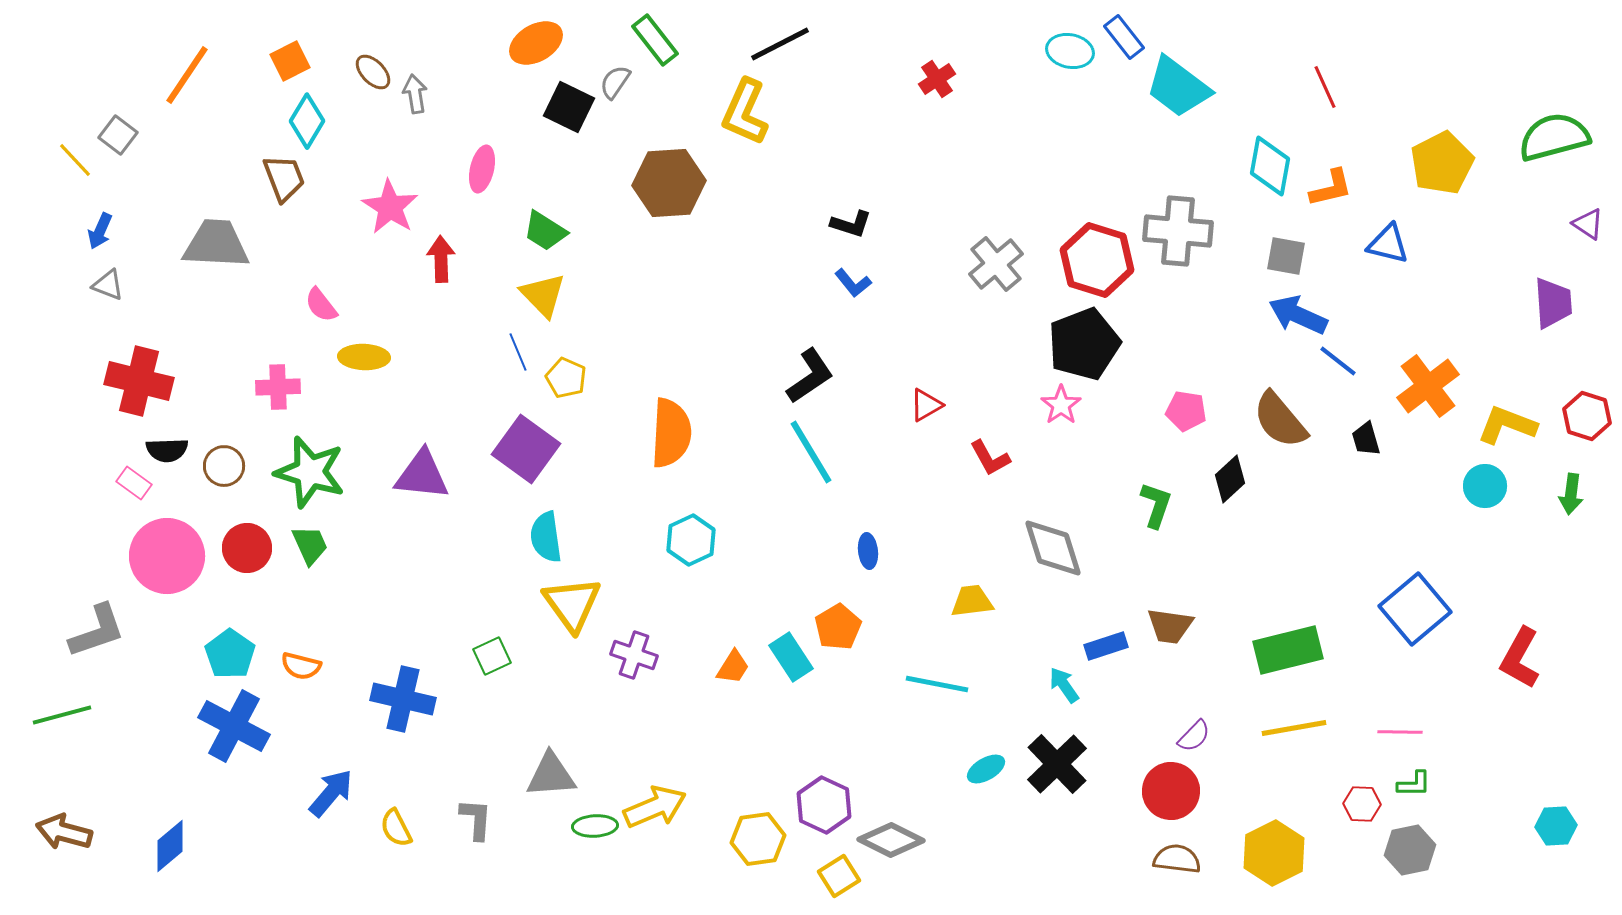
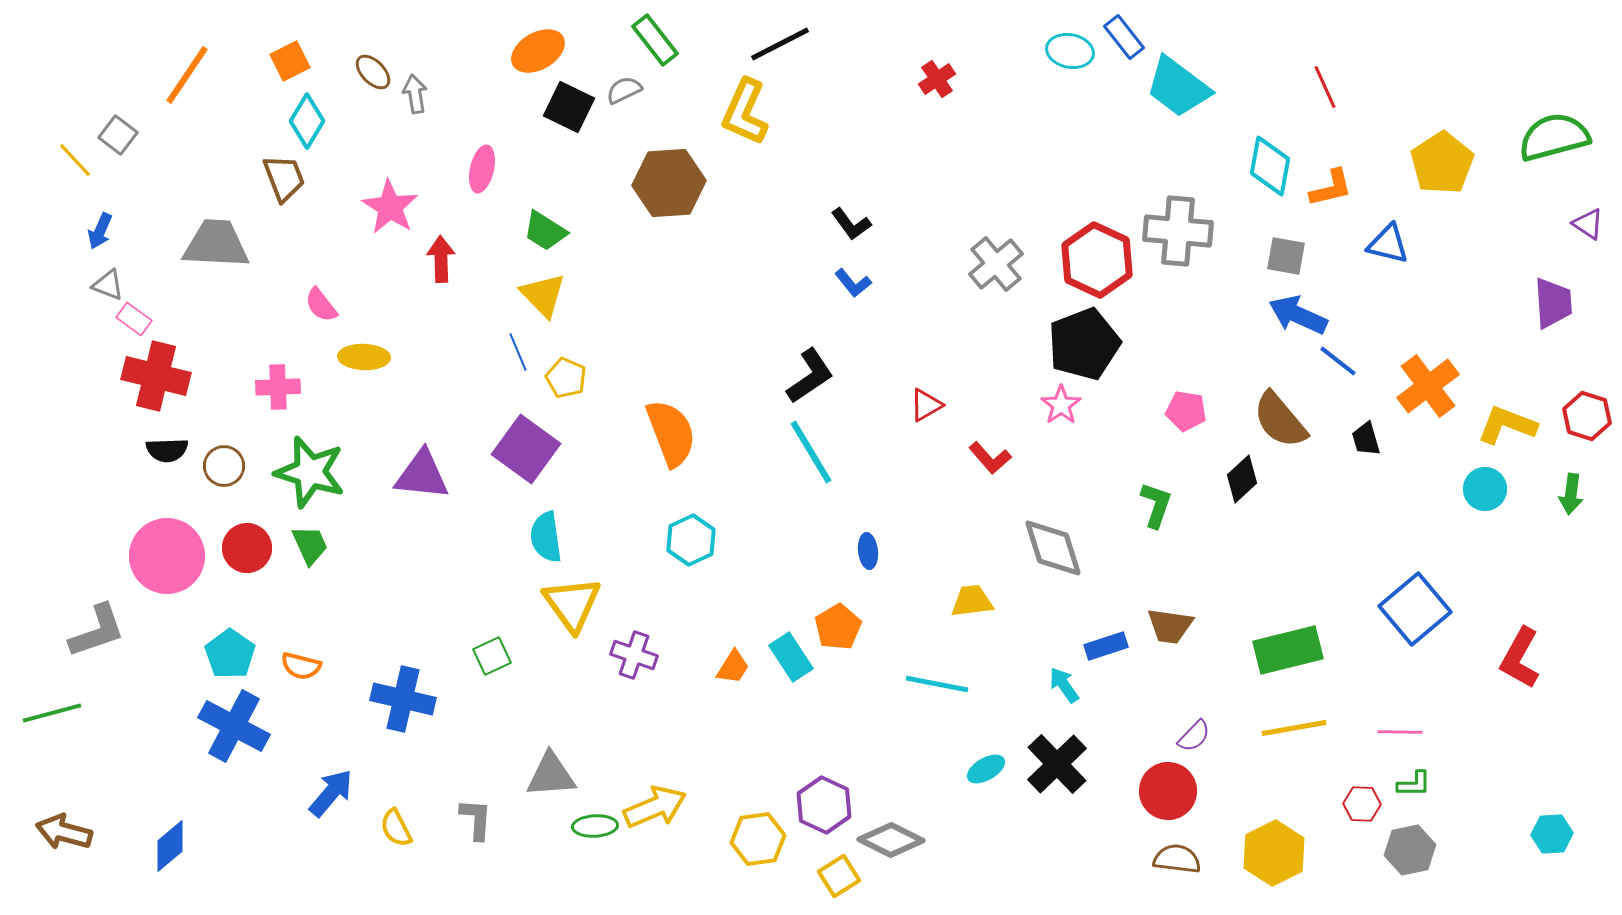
orange ellipse at (536, 43): moved 2 px right, 8 px down
gray semicircle at (615, 82): moved 9 px right, 8 px down; rotated 30 degrees clockwise
yellow pentagon at (1442, 163): rotated 6 degrees counterclockwise
black L-shape at (851, 224): rotated 36 degrees clockwise
red hexagon at (1097, 260): rotated 8 degrees clockwise
red cross at (139, 381): moved 17 px right, 5 px up
orange semicircle at (671, 433): rotated 24 degrees counterclockwise
red L-shape at (990, 458): rotated 12 degrees counterclockwise
black diamond at (1230, 479): moved 12 px right
pink rectangle at (134, 483): moved 164 px up
cyan circle at (1485, 486): moved 3 px down
green line at (62, 715): moved 10 px left, 2 px up
red circle at (1171, 791): moved 3 px left
cyan hexagon at (1556, 826): moved 4 px left, 8 px down
